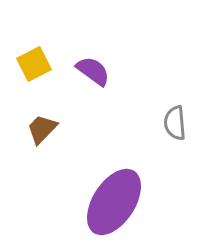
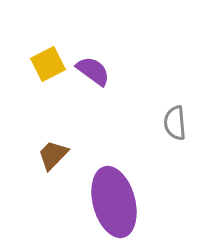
yellow square: moved 14 px right
brown trapezoid: moved 11 px right, 26 px down
purple ellipse: rotated 48 degrees counterclockwise
